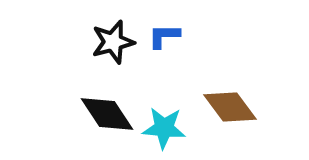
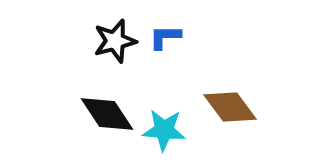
blue L-shape: moved 1 px right, 1 px down
black star: moved 2 px right, 1 px up
cyan star: moved 2 px down
